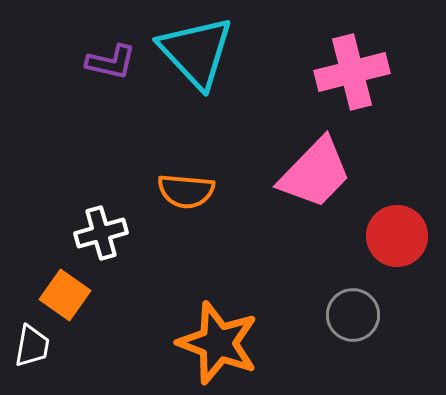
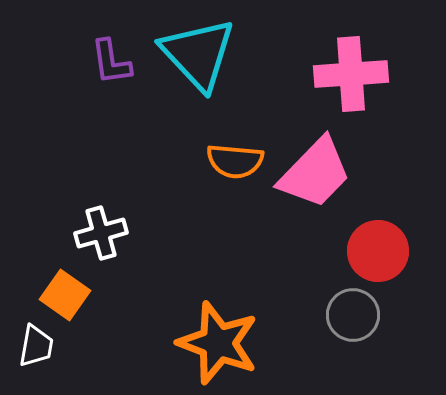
cyan triangle: moved 2 px right, 2 px down
purple L-shape: rotated 69 degrees clockwise
pink cross: moved 1 px left, 2 px down; rotated 10 degrees clockwise
orange semicircle: moved 49 px right, 30 px up
red circle: moved 19 px left, 15 px down
white trapezoid: moved 4 px right
